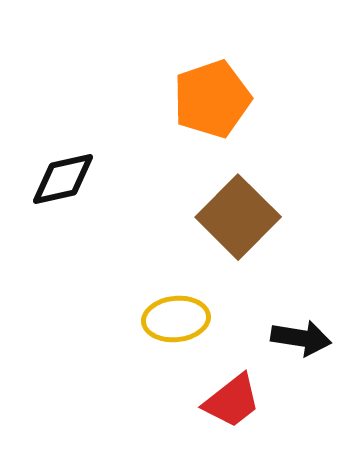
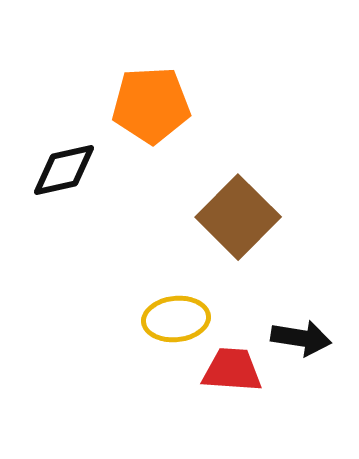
orange pentagon: moved 61 px left, 6 px down; rotated 16 degrees clockwise
black diamond: moved 1 px right, 9 px up
red trapezoid: moved 31 px up; rotated 138 degrees counterclockwise
